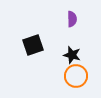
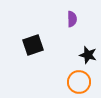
black star: moved 16 px right
orange circle: moved 3 px right, 6 px down
